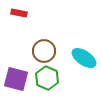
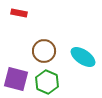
cyan ellipse: moved 1 px left, 1 px up
green hexagon: moved 4 px down
